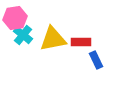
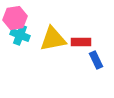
cyan cross: moved 3 px left; rotated 18 degrees counterclockwise
